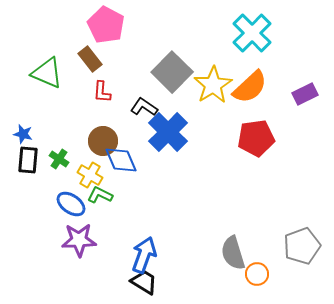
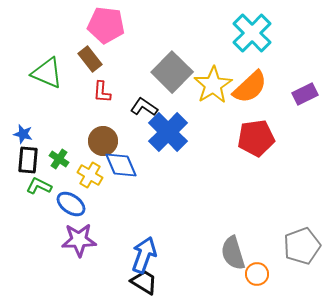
pink pentagon: rotated 21 degrees counterclockwise
blue diamond: moved 5 px down
green L-shape: moved 61 px left, 9 px up
